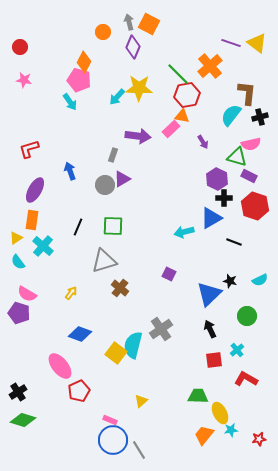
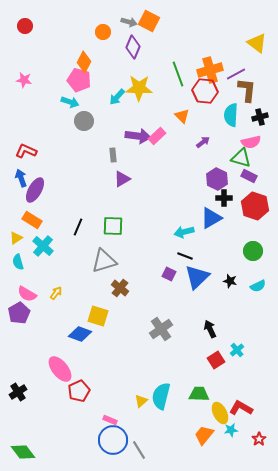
gray arrow at (129, 22): rotated 119 degrees clockwise
orange square at (149, 24): moved 3 px up
purple line at (231, 43): moved 5 px right, 31 px down; rotated 48 degrees counterclockwise
red circle at (20, 47): moved 5 px right, 21 px up
orange cross at (210, 66): moved 4 px down; rotated 25 degrees clockwise
green line at (178, 74): rotated 25 degrees clockwise
brown L-shape at (247, 93): moved 3 px up
red hexagon at (187, 95): moved 18 px right, 4 px up; rotated 15 degrees clockwise
cyan arrow at (70, 102): rotated 36 degrees counterclockwise
cyan semicircle at (231, 115): rotated 35 degrees counterclockwise
orange triangle at (182, 116): rotated 35 degrees clockwise
pink rectangle at (171, 129): moved 14 px left, 7 px down
purple arrow at (203, 142): rotated 96 degrees counterclockwise
pink semicircle at (251, 144): moved 2 px up
red L-shape at (29, 149): moved 3 px left, 2 px down; rotated 40 degrees clockwise
gray rectangle at (113, 155): rotated 24 degrees counterclockwise
green triangle at (237, 157): moved 4 px right, 1 px down
blue arrow at (70, 171): moved 49 px left, 7 px down
gray circle at (105, 185): moved 21 px left, 64 px up
orange rectangle at (32, 220): rotated 66 degrees counterclockwise
black line at (234, 242): moved 49 px left, 14 px down
cyan semicircle at (18, 262): rotated 21 degrees clockwise
cyan semicircle at (260, 280): moved 2 px left, 6 px down
yellow arrow at (71, 293): moved 15 px left
blue triangle at (209, 294): moved 12 px left, 17 px up
purple pentagon at (19, 313): rotated 25 degrees clockwise
green circle at (247, 316): moved 6 px right, 65 px up
cyan semicircle at (133, 345): moved 28 px right, 51 px down
yellow square at (116, 353): moved 18 px left, 37 px up; rotated 20 degrees counterclockwise
red square at (214, 360): moved 2 px right; rotated 24 degrees counterclockwise
pink ellipse at (60, 366): moved 3 px down
red L-shape at (246, 379): moved 5 px left, 29 px down
green trapezoid at (198, 396): moved 1 px right, 2 px up
green diamond at (23, 420): moved 32 px down; rotated 35 degrees clockwise
red star at (259, 439): rotated 24 degrees counterclockwise
